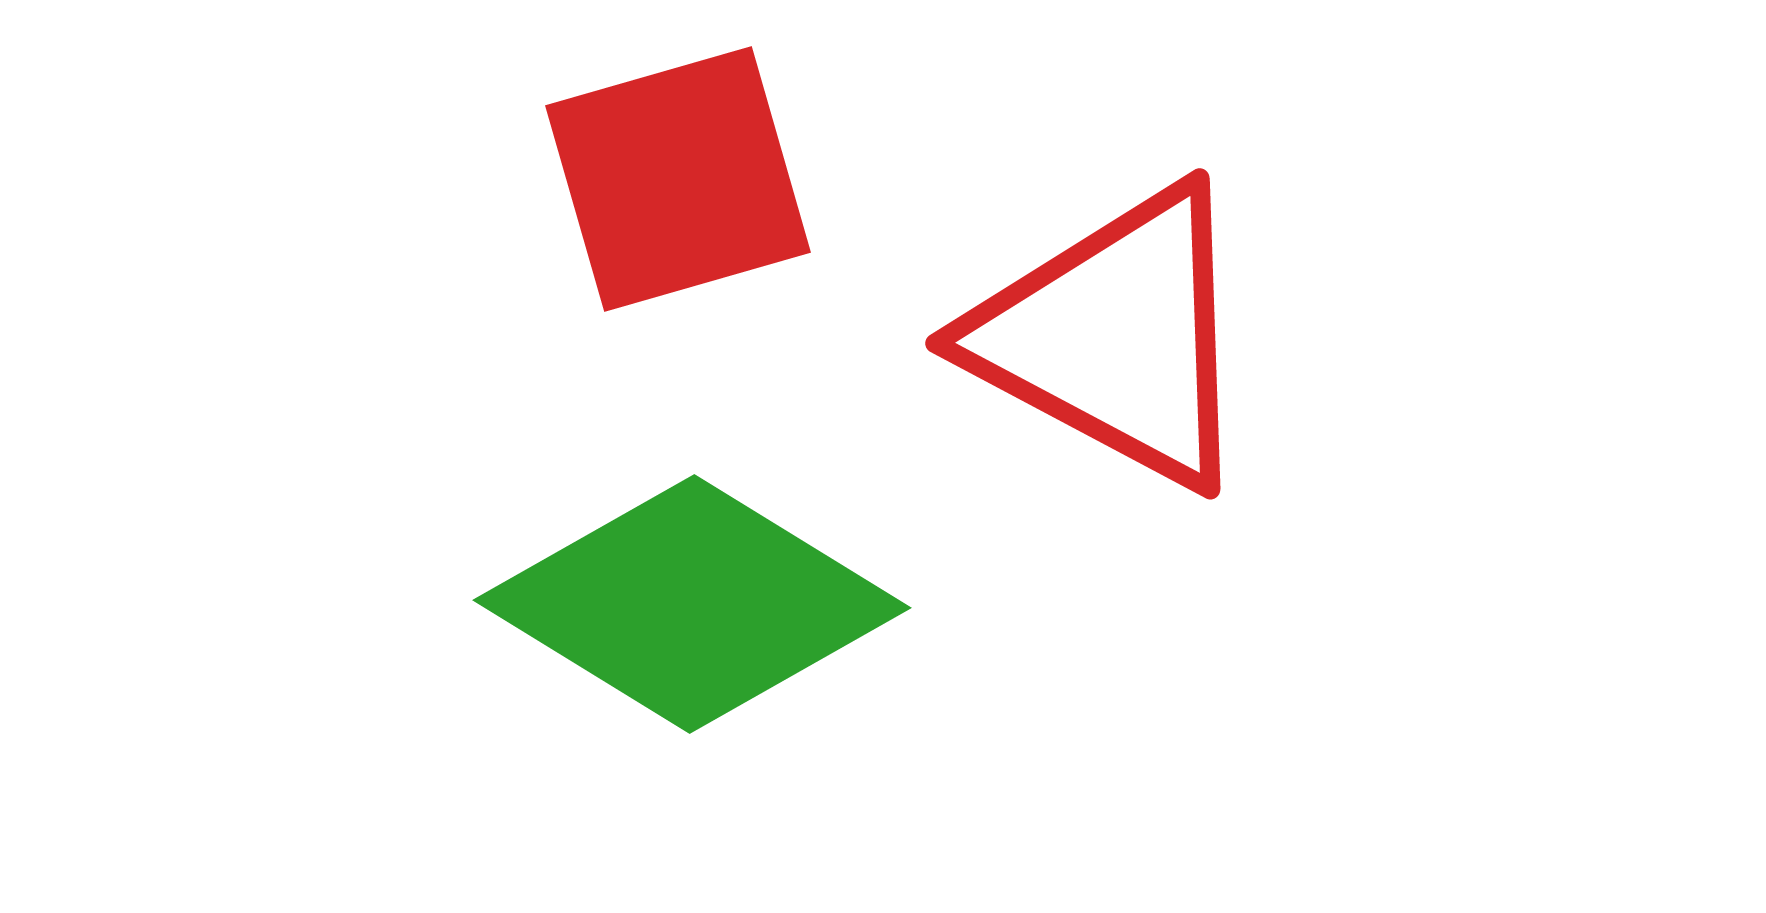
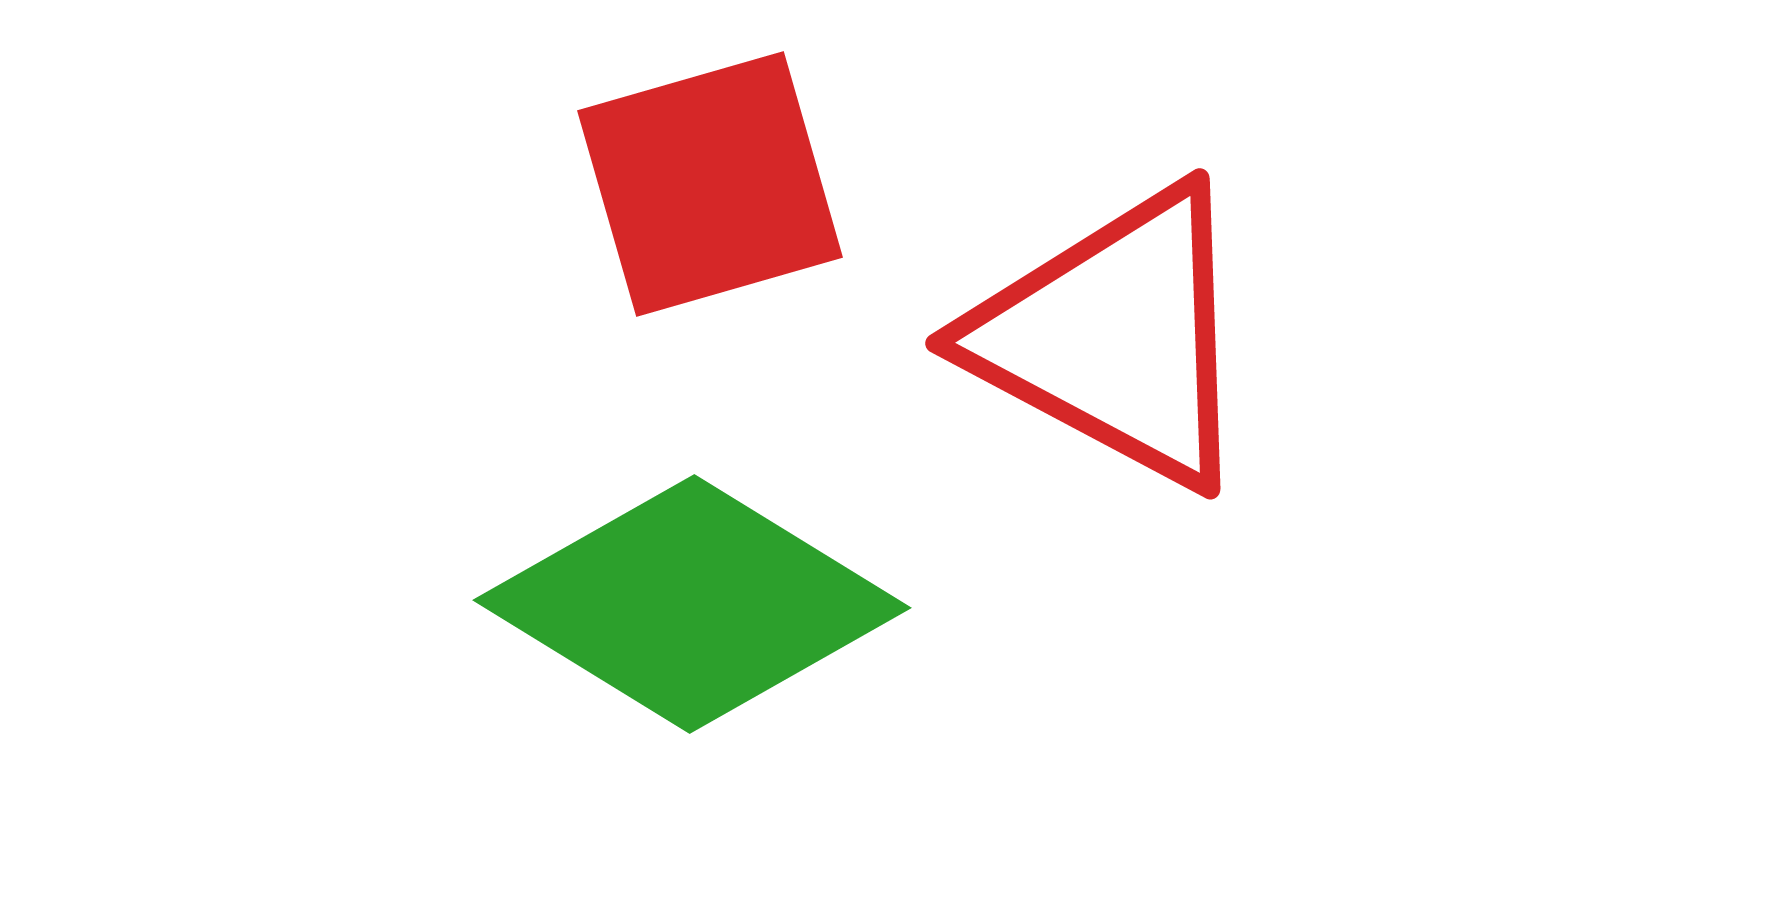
red square: moved 32 px right, 5 px down
